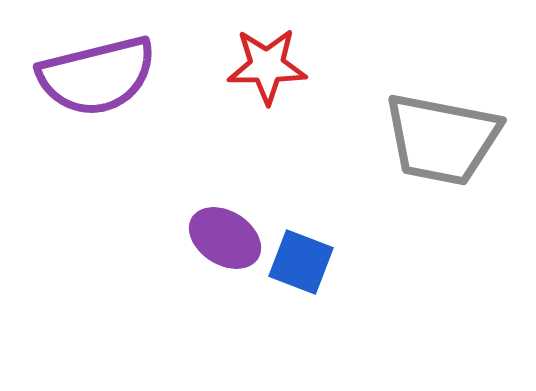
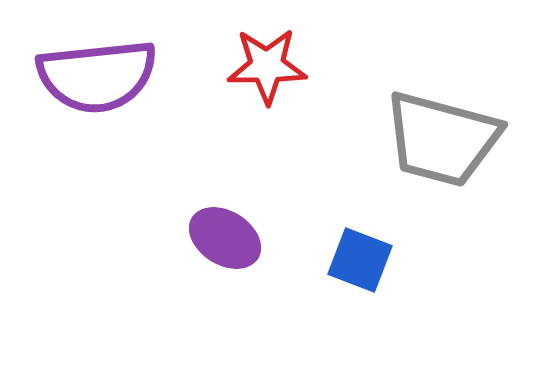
purple semicircle: rotated 8 degrees clockwise
gray trapezoid: rotated 4 degrees clockwise
blue square: moved 59 px right, 2 px up
